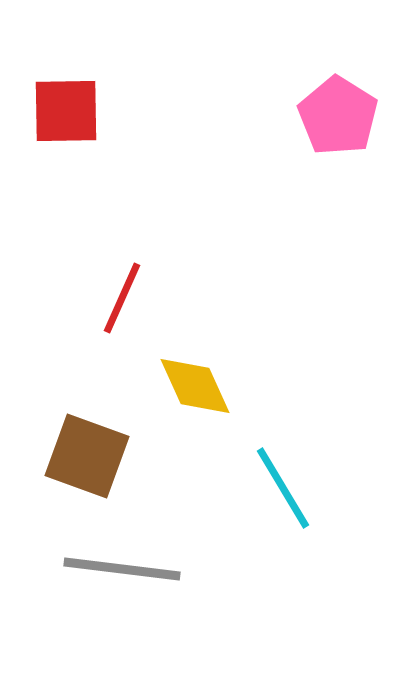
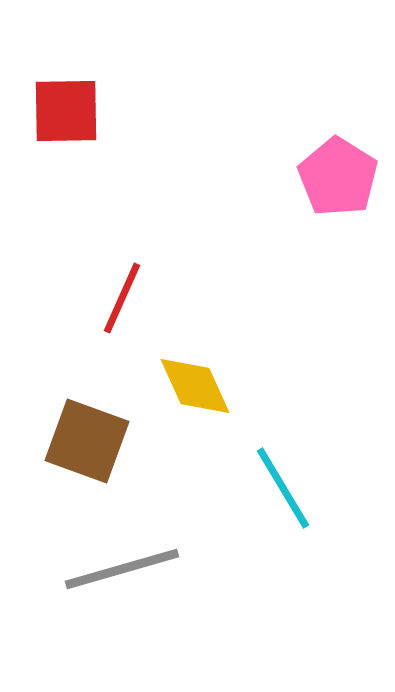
pink pentagon: moved 61 px down
brown square: moved 15 px up
gray line: rotated 23 degrees counterclockwise
